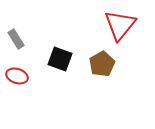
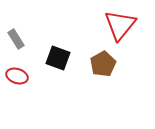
black square: moved 2 px left, 1 px up
brown pentagon: moved 1 px right
